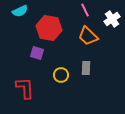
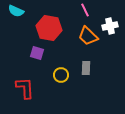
cyan semicircle: moved 4 px left; rotated 49 degrees clockwise
white cross: moved 2 px left, 7 px down; rotated 21 degrees clockwise
